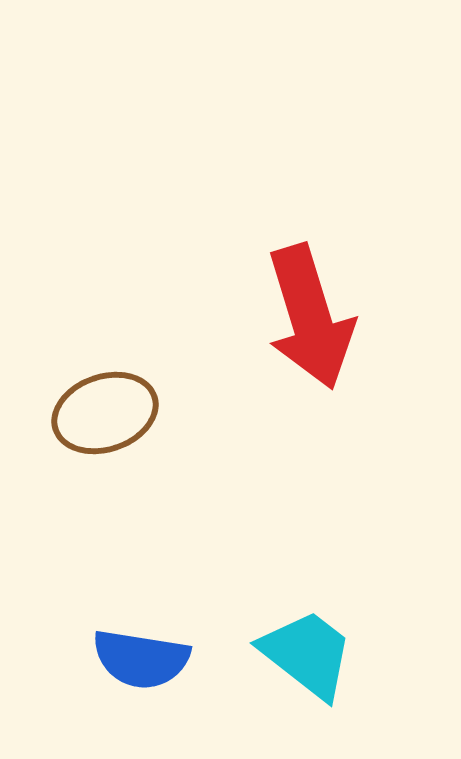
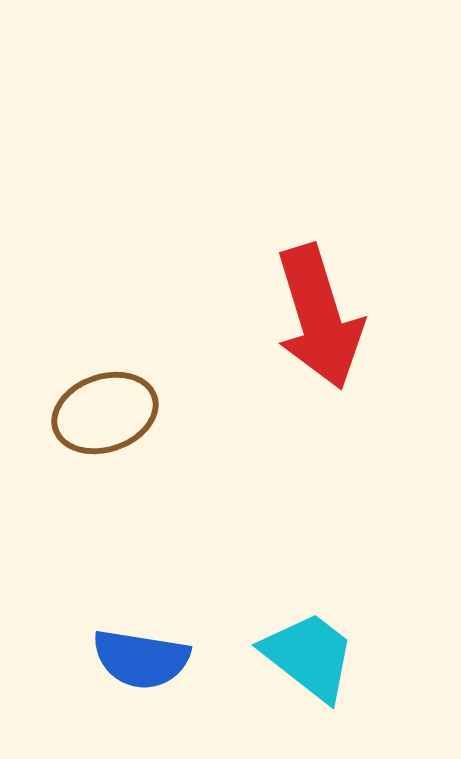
red arrow: moved 9 px right
cyan trapezoid: moved 2 px right, 2 px down
